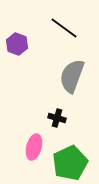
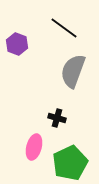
gray semicircle: moved 1 px right, 5 px up
